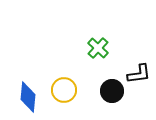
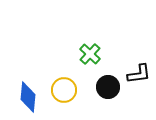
green cross: moved 8 px left, 6 px down
black circle: moved 4 px left, 4 px up
